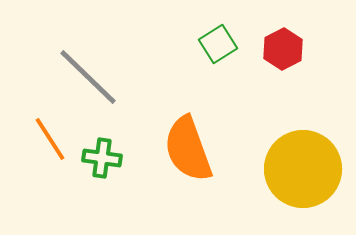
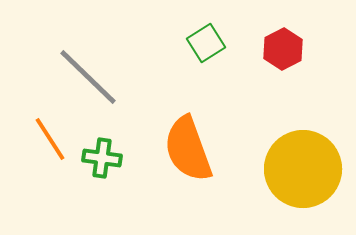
green square: moved 12 px left, 1 px up
